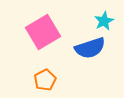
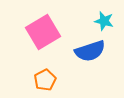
cyan star: rotated 30 degrees counterclockwise
blue semicircle: moved 3 px down
